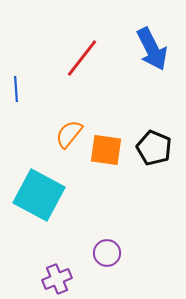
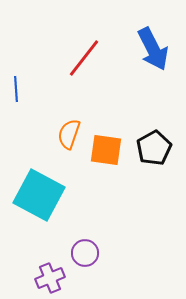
blue arrow: moved 1 px right
red line: moved 2 px right
orange semicircle: rotated 20 degrees counterclockwise
black pentagon: rotated 20 degrees clockwise
purple circle: moved 22 px left
purple cross: moved 7 px left, 1 px up
